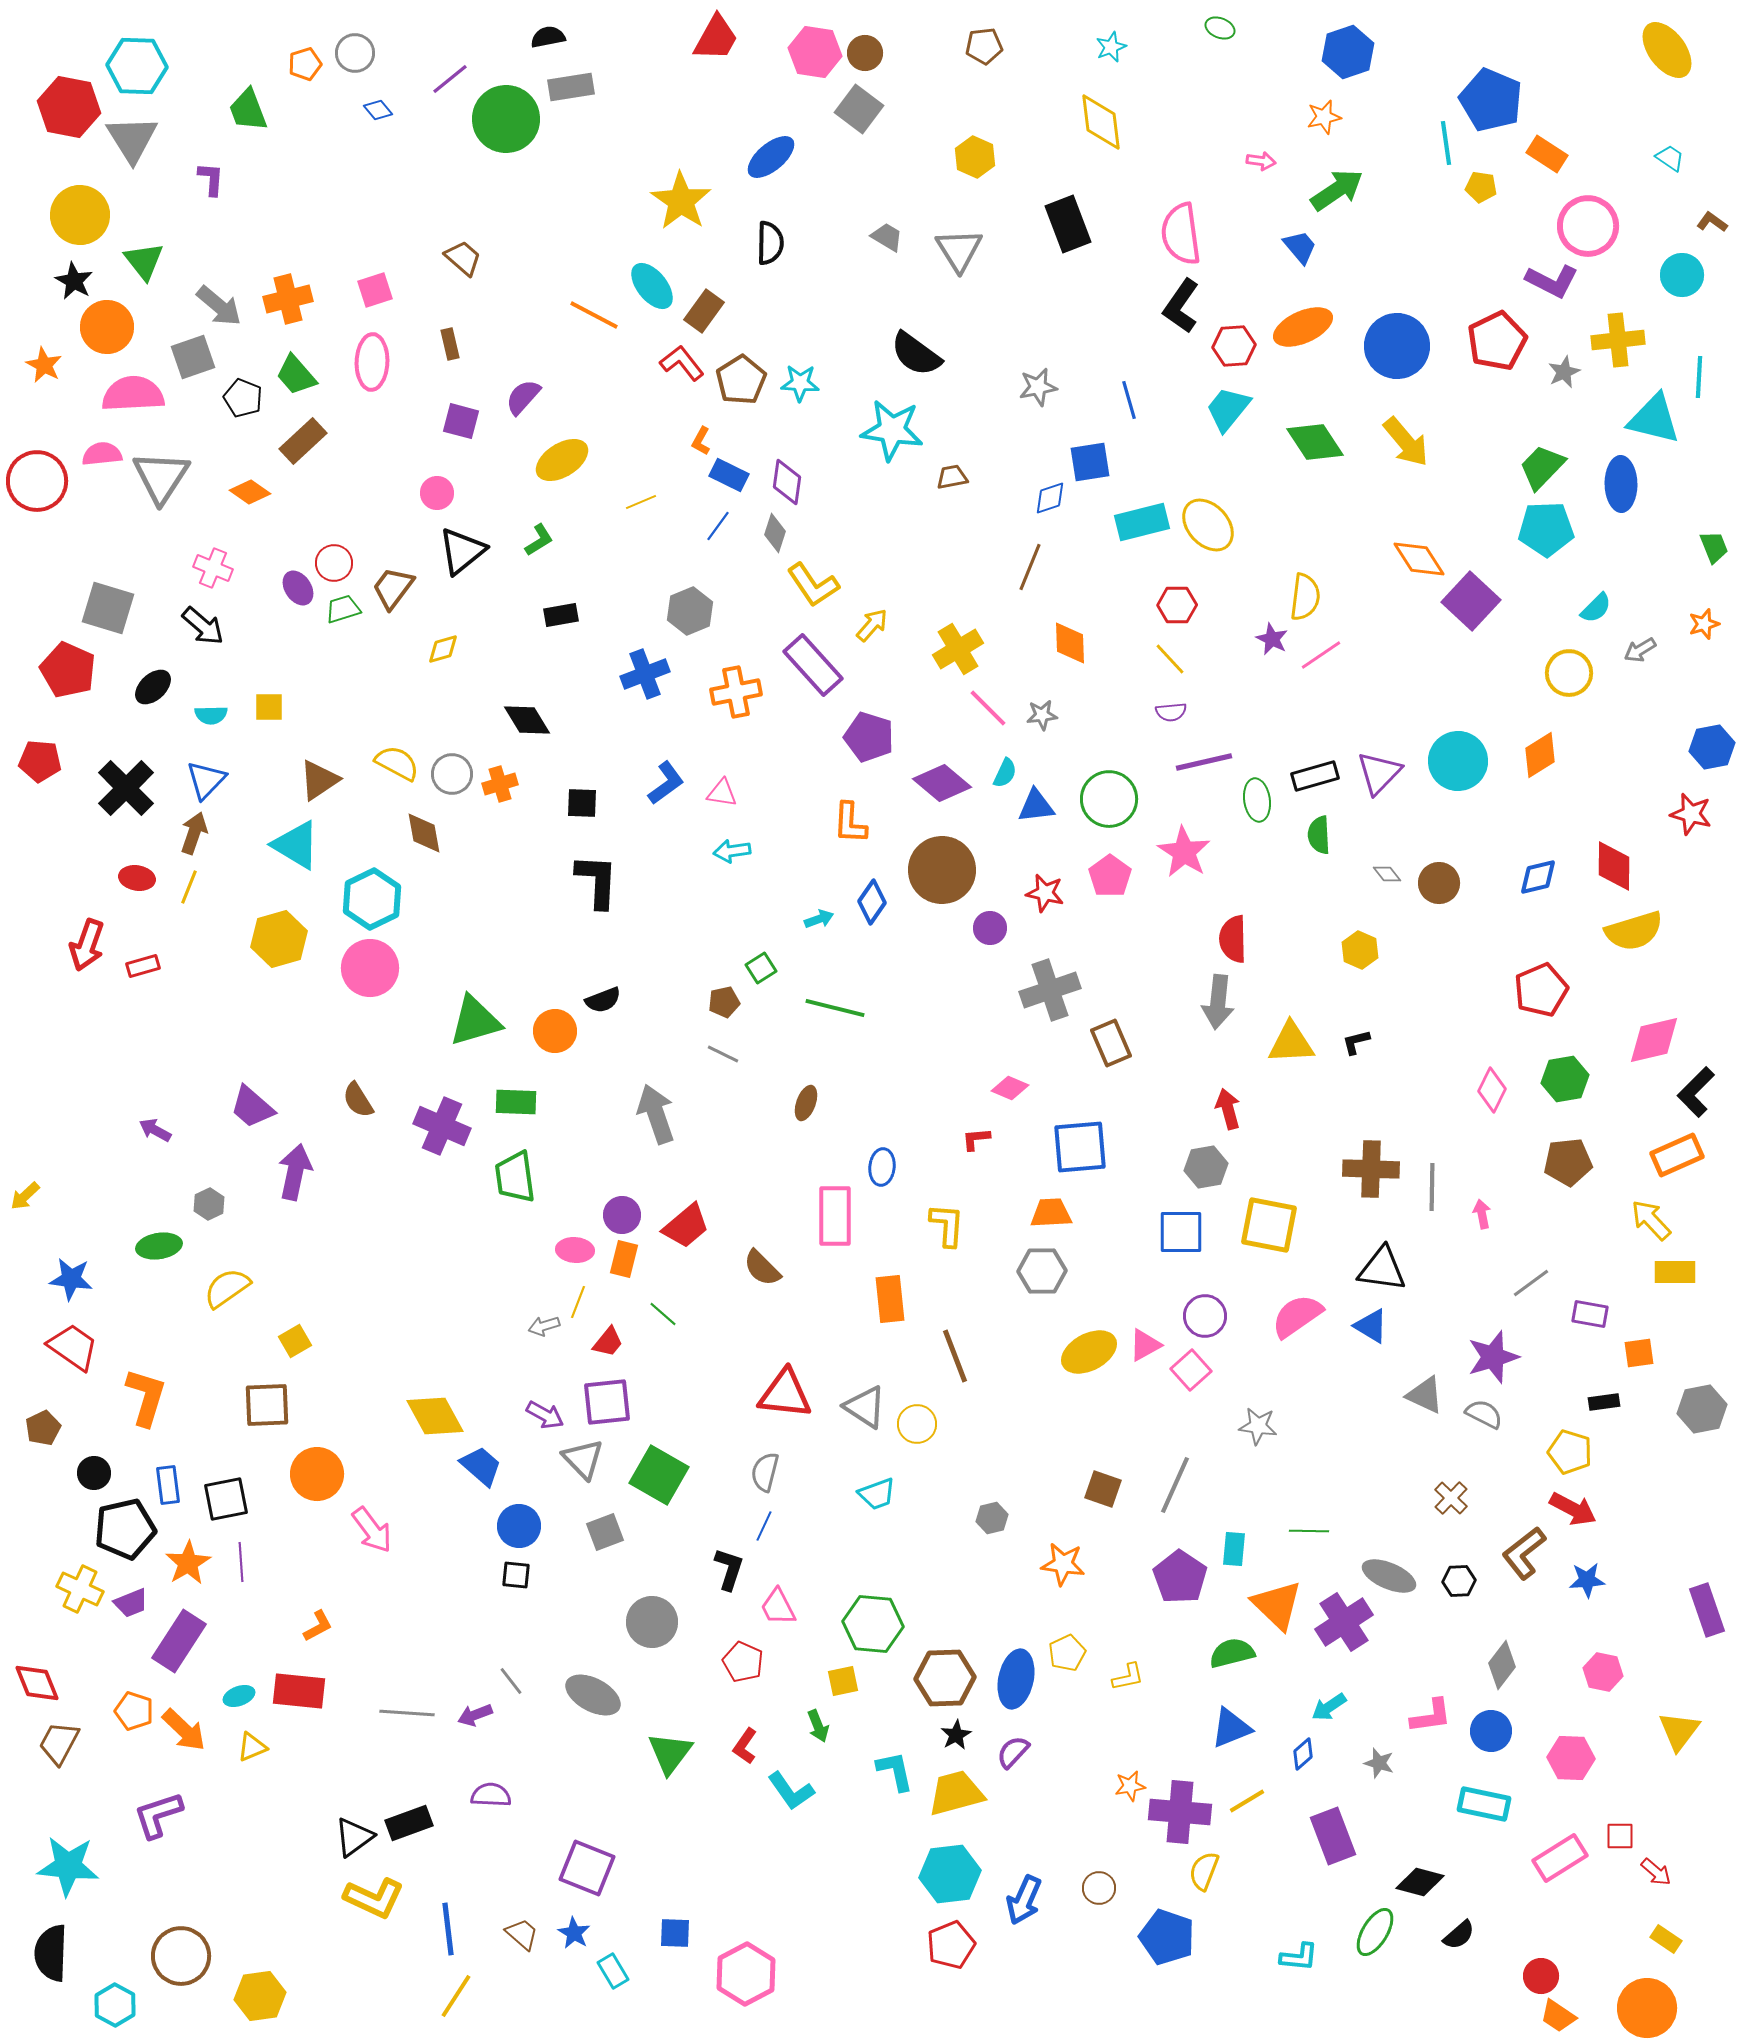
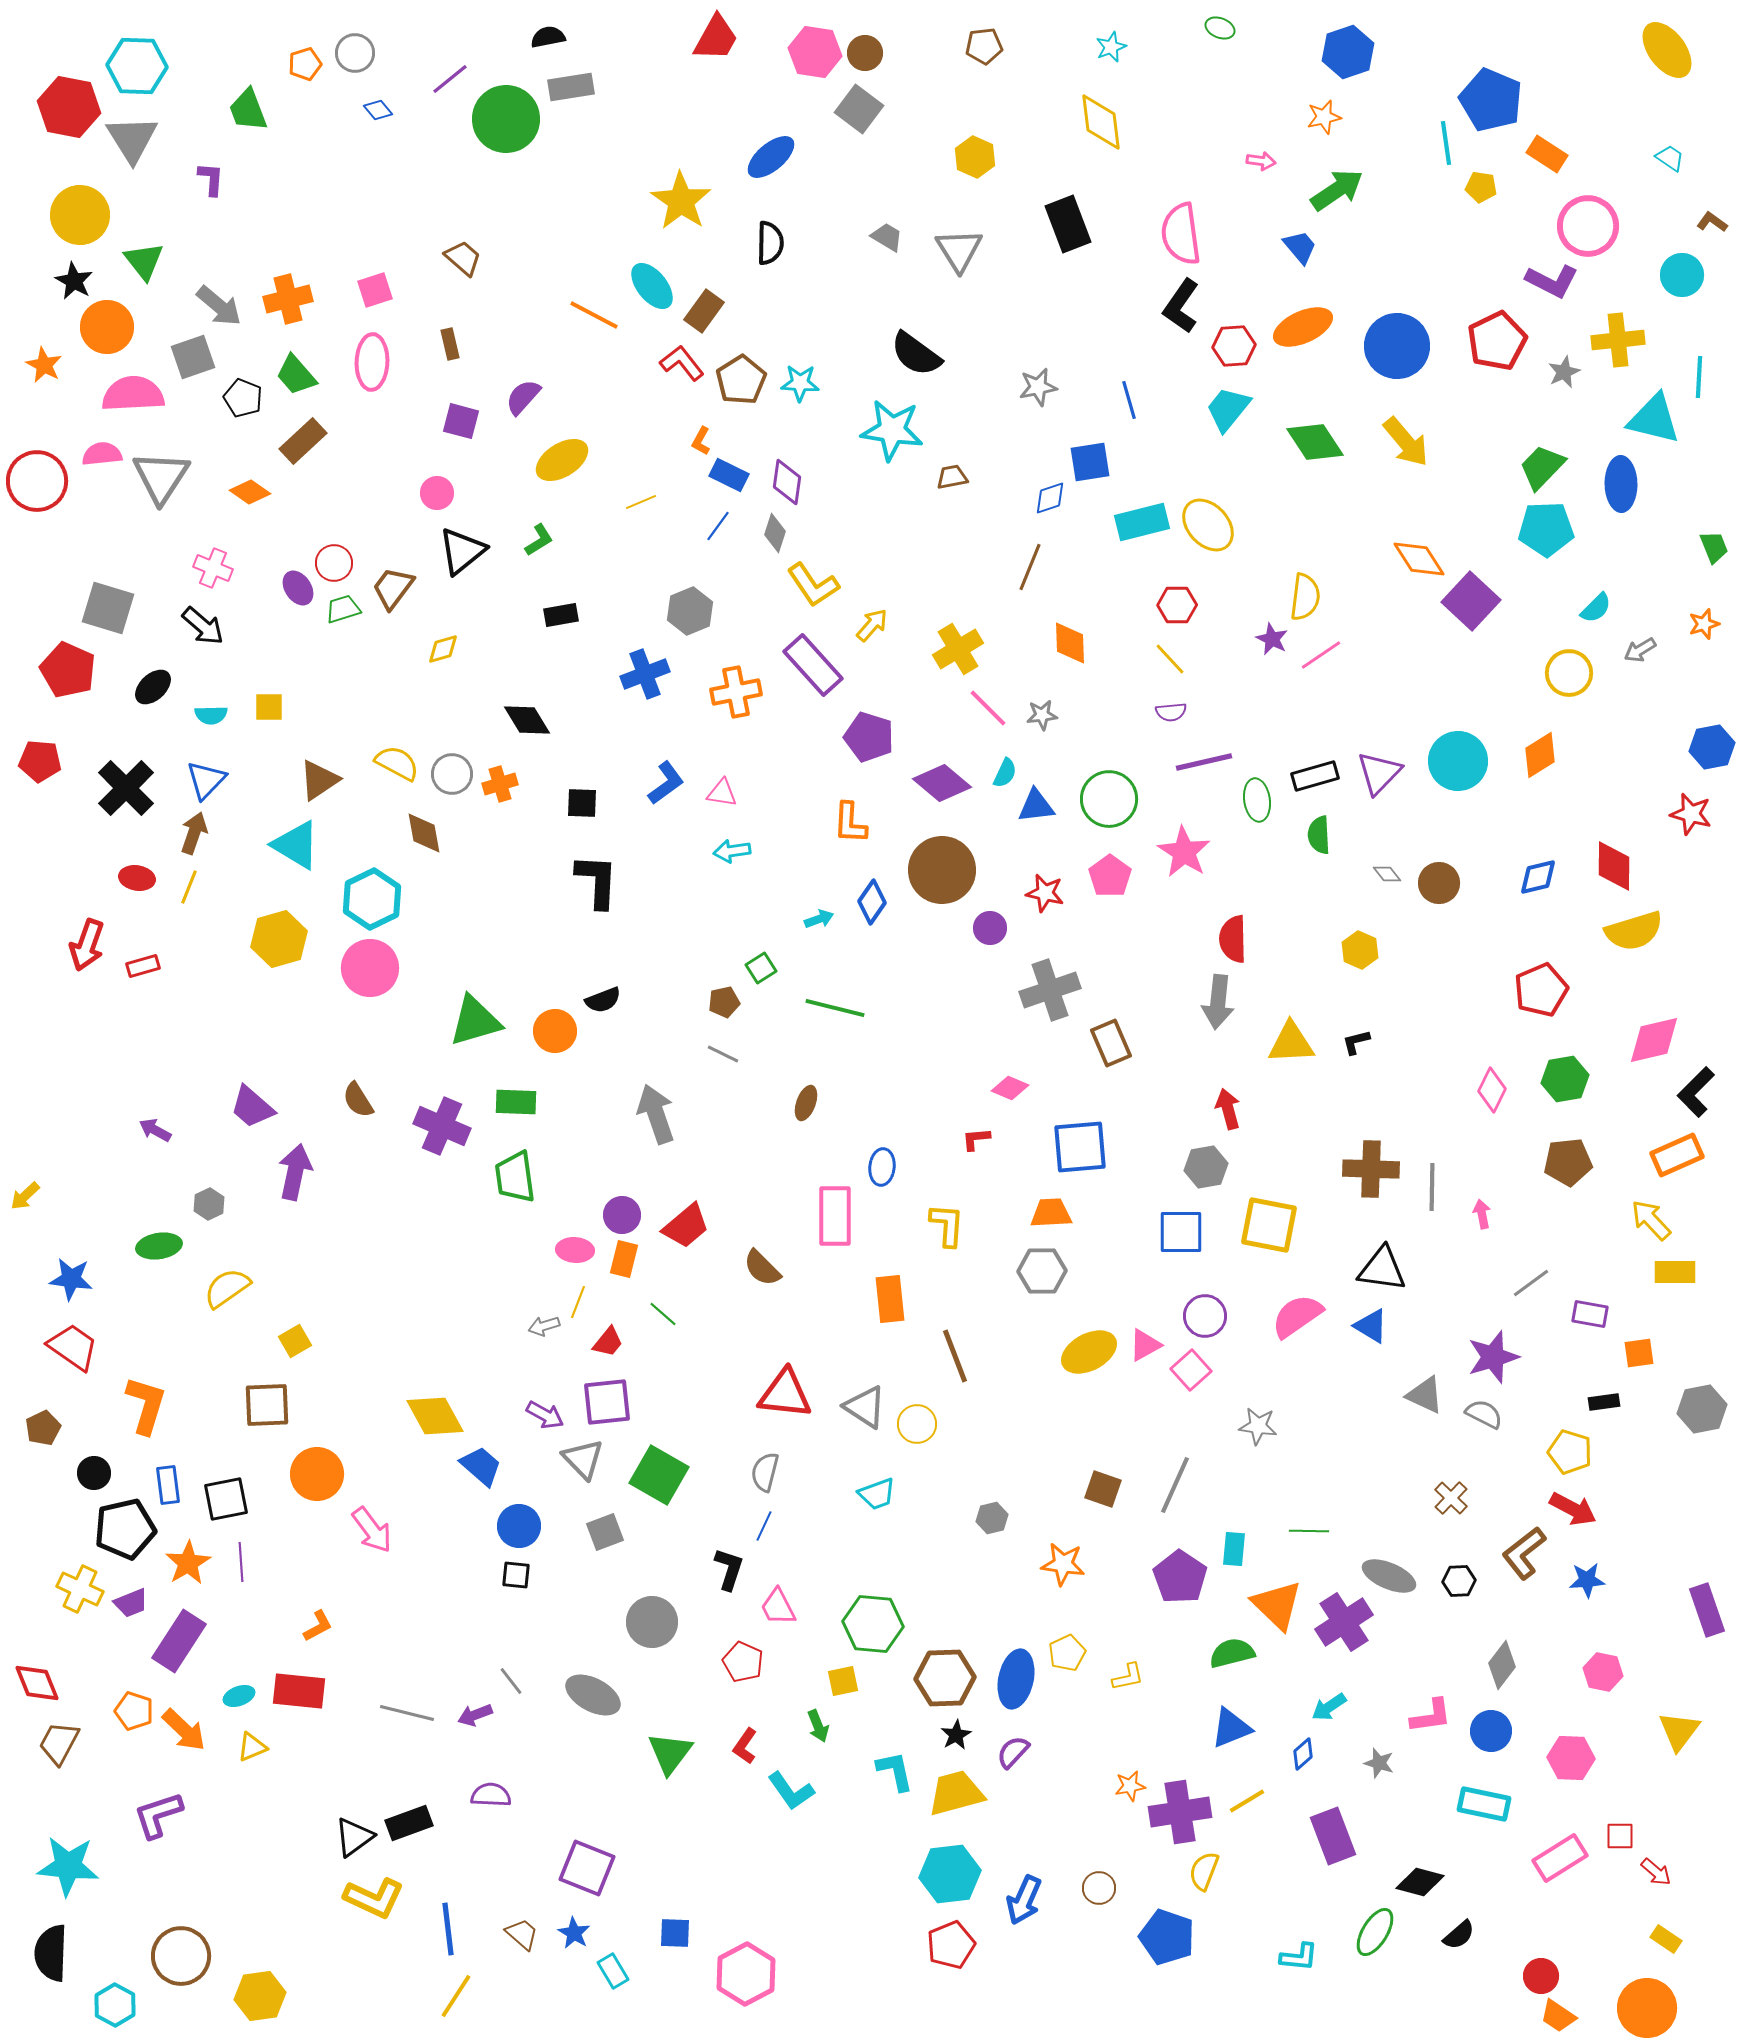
orange L-shape at (146, 1397): moved 8 px down
gray line at (407, 1713): rotated 10 degrees clockwise
purple cross at (1180, 1812): rotated 14 degrees counterclockwise
